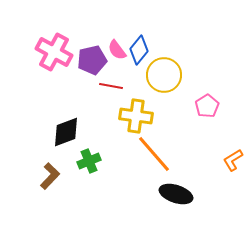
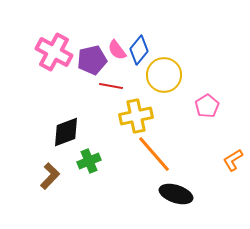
yellow cross: rotated 20 degrees counterclockwise
